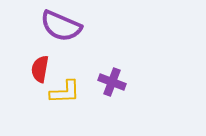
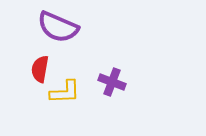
purple semicircle: moved 3 px left, 1 px down
